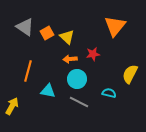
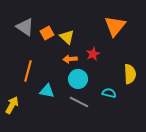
red star: rotated 16 degrees counterclockwise
yellow semicircle: rotated 150 degrees clockwise
cyan circle: moved 1 px right
cyan triangle: moved 1 px left
yellow arrow: moved 1 px up
